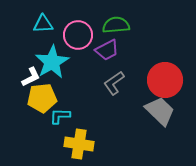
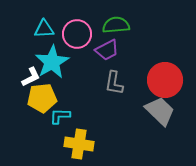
cyan triangle: moved 1 px right, 5 px down
pink circle: moved 1 px left, 1 px up
gray L-shape: rotated 45 degrees counterclockwise
